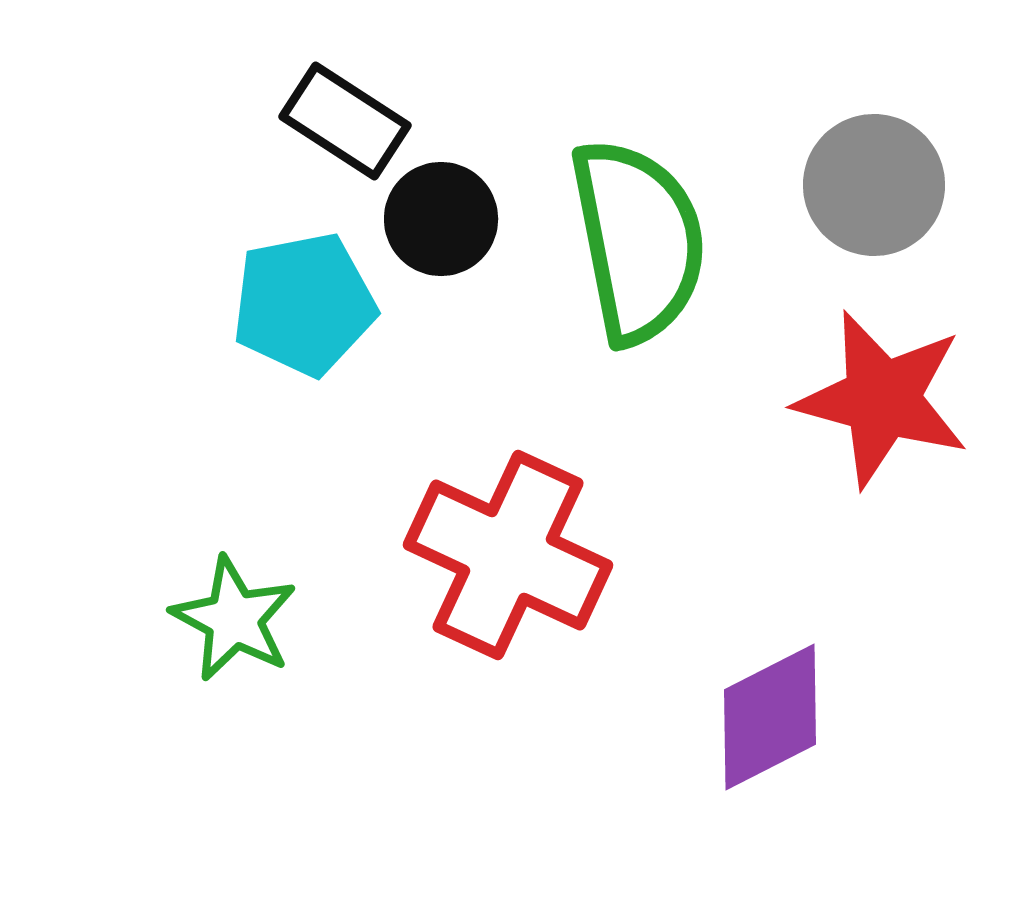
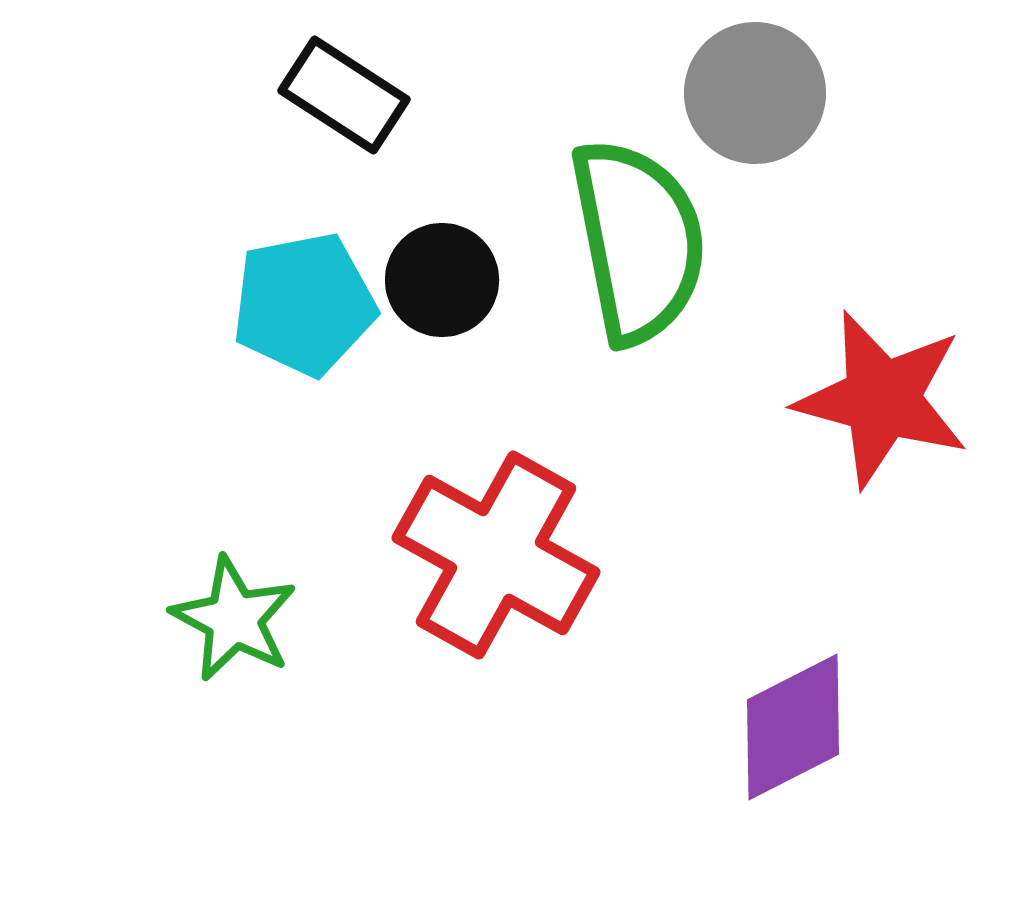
black rectangle: moved 1 px left, 26 px up
gray circle: moved 119 px left, 92 px up
black circle: moved 1 px right, 61 px down
red cross: moved 12 px left; rotated 4 degrees clockwise
purple diamond: moved 23 px right, 10 px down
